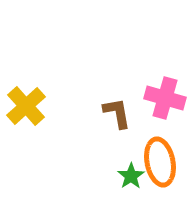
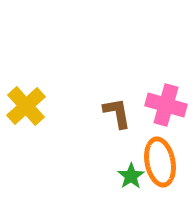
pink cross: moved 1 px right, 7 px down
